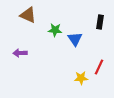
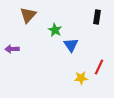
brown triangle: rotated 48 degrees clockwise
black rectangle: moved 3 px left, 5 px up
green star: rotated 24 degrees clockwise
blue triangle: moved 4 px left, 6 px down
purple arrow: moved 8 px left, 4 px up
